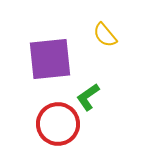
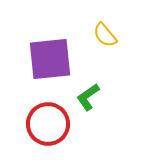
red circle: moved 10 px left
